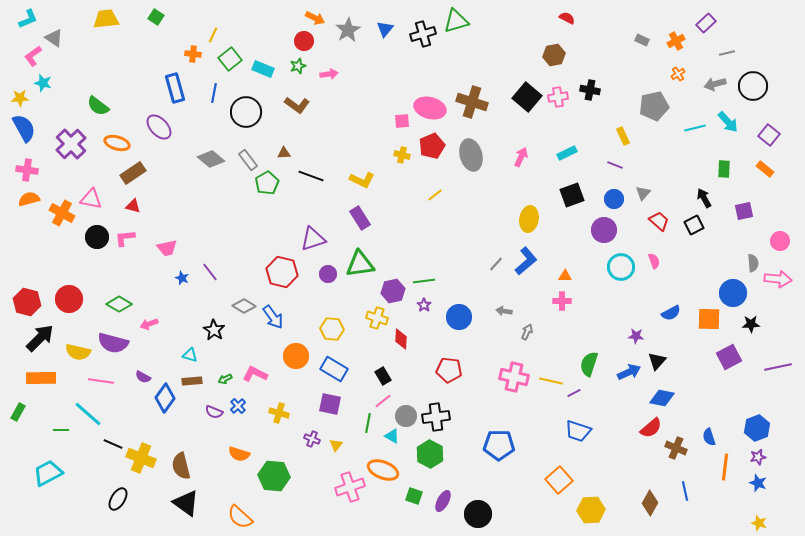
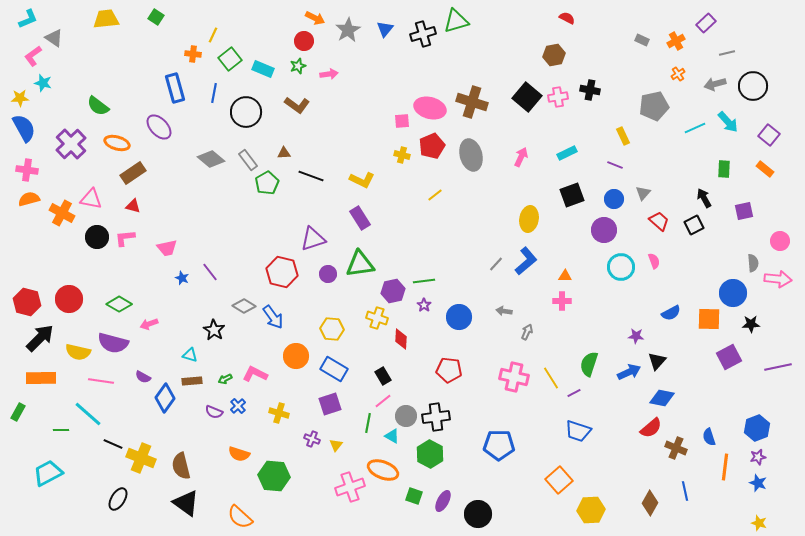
cyan line at (695, 128): rotated 10 degrees counterclockwise
yellow line at (551, 381): moved 3 px up; rotated 45 degrees clockwise
purple square at (330, 404): rotated 30 degrees counterclockwise
